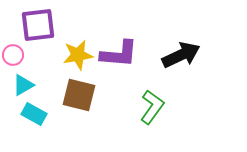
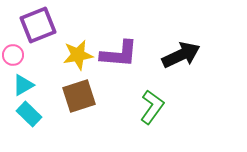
purple square: rotated 15 degrees counterclockwise
brown square: moved 1 px down; rotated 32 degrees counterclockwise
cyan rectangle: moved 5 px left; rotated 15 degrees clockwise
